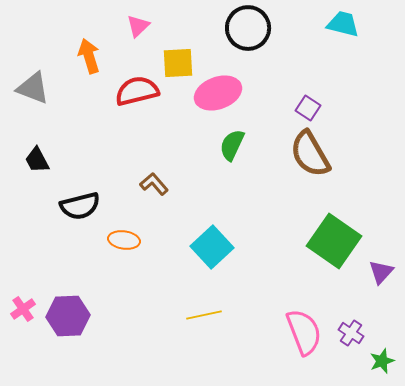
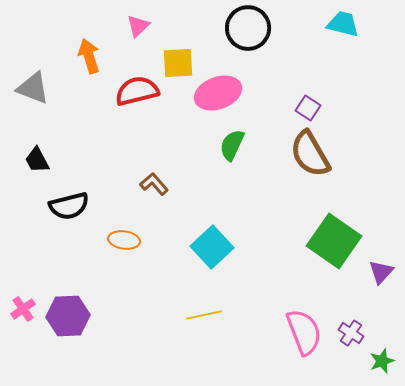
black semicircle: moved 11 px left
